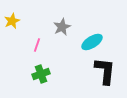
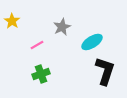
yellow star: rotated 14 degrees counterclockwise
pink line: rotated 40 degrees clockwise
black L-shape: rotated 12 degrees clockwise
